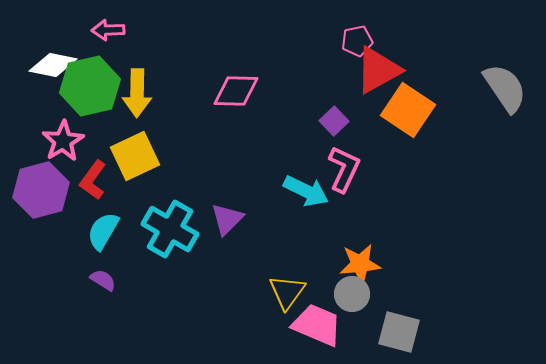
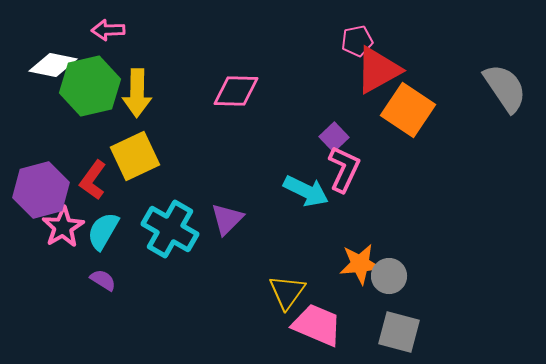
purple square: moved 16 px down
pink star: moved 86 px down
gray circle: moved 37 px right, 18 px up
